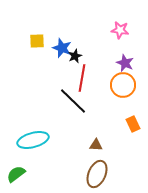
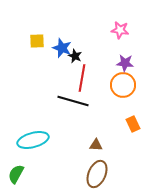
black star: rotated 24 degrees counterclockwise
purple star: rotated 18 degrees counterclockwise
black line: rotated 28 degrees counterclockwise
green semicircle: rotated 24 degrees counterclockwise
